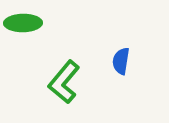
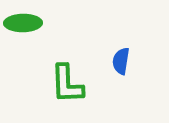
green L-shape: moved 3 px right, 2 px down; rotated 42 degrees counterclockwise
